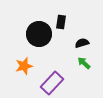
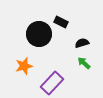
black rectangle: rotated 72 degrees counterclockwise
